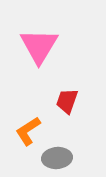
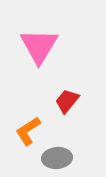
red trapezoid: rotated 20 degrees clockwise
